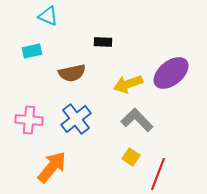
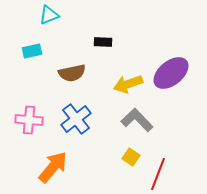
cyan triangle: moved 1 px right, 1 px up; rotated 45 degrees counterclockwise
orange arrow: moved 1 px right
